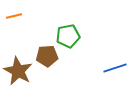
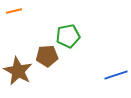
orange line: moved 5 px up
blue line: moved 1 px right, 7 px down
